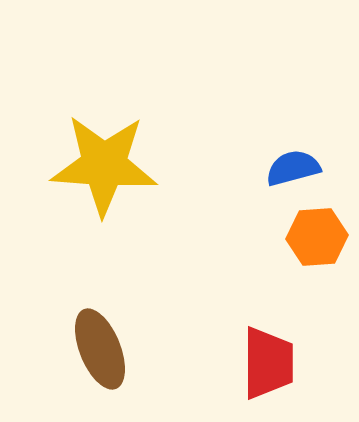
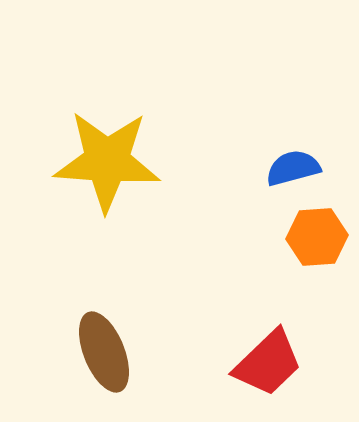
yellow star: moved 3 px right, 4 px up
brown ellipse: moved 4 px right, 3 px down
red trapezoid: rotated 46 degrees clockwise
